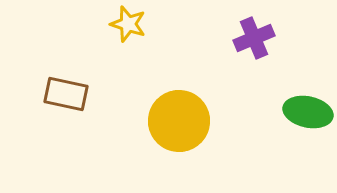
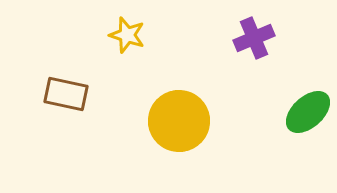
yellow star: moved 1 px left, 11 px down
green ellipse: rotated 54 degrees counterclockwise
